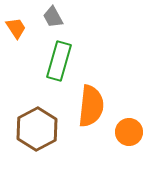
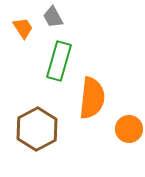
orange trapezoid: moved 7 px right
orange semicircle: moved 1 px right, 8 px up
orange circle: moved 3 px up
